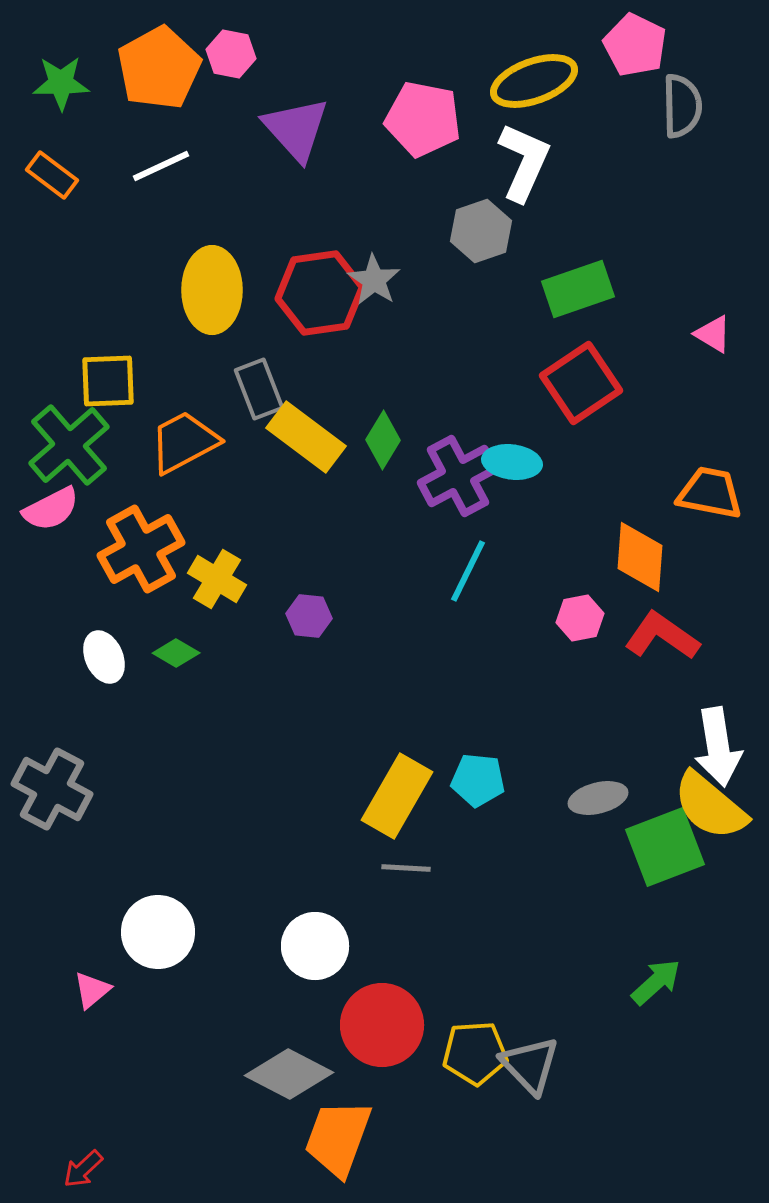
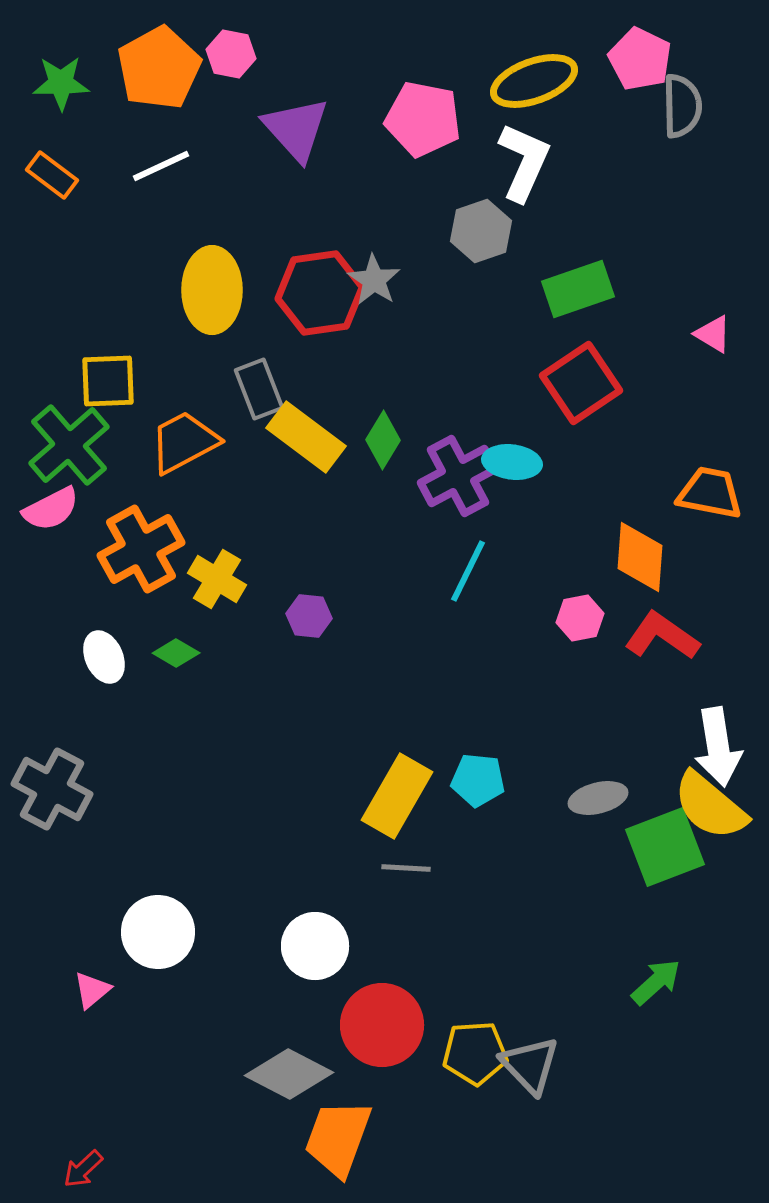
pink pentagon at (635, 45): moved 5 px right, 14 px down
